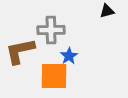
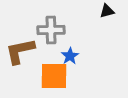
blue star: moved 1 px right
